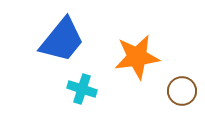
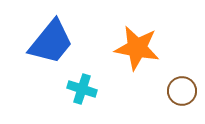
blue trapezoid: moved 11 px left, 2 px down
orange star: moved 9 px up; rotated 18 degrees clockwise
